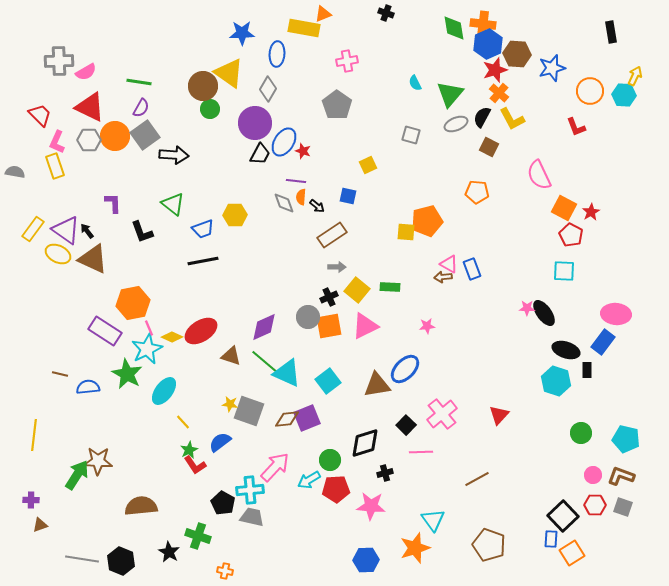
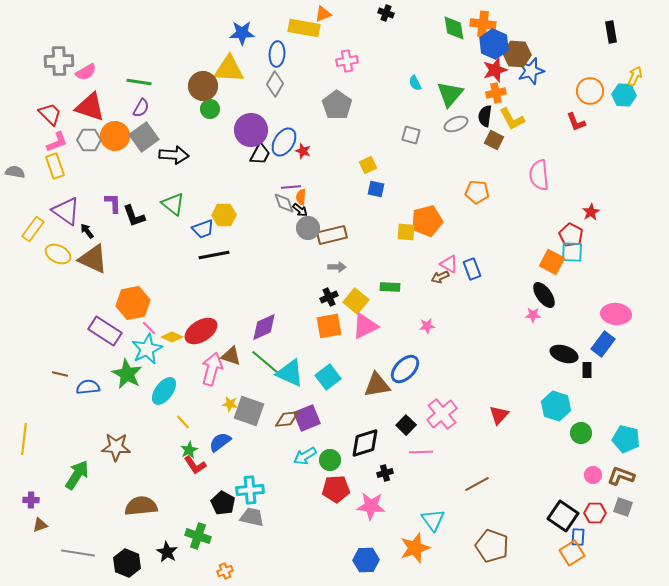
blue hexagon at (488, 44): moved 6 px right; rotated 12 degrees counterclockwise
blue star at (552, 68): moved 21 px left, 3 px down
yellow triangle at (229, 73): moved 4 px up; rotated 32 degrees counterclockwise
gray diamond at (268, 89): moved 7 px right, 5 px up
orange cross at (499, 93): moved 3 px left; rotated 36 degrees clockwise
red triangle at (90, 107): rotated 8 degrees counterclockwise
red trapezoid at (40, 115): moved 10 px right, 1 px up
black semicircle at (482, 117): moved 3 px right, 1 px up; rotated 20 degrees counterclockwise
purple circle at (255, 123): moved 4 px left, 7 px down
red L-shape at (576, 127): moved 5 px up
gray square at (145, 135): moved 1 px left, 2 px down
pink L-shape at (57, 142): rotated 135 degrees counterclockwise
brown square at (489, 147): moved 5 px right, 7 px up
pink semicircle at (539, 175): rotated 20 degrees clockwise
purple line at (296, 181): moved 5 px left, 6 px down; rotated 12 degrees counterclockwise
blue square at (348, 196): moved 28 px right, 7 px up
black arrow at (317, 206): moved 17 px left, 4 px down
orange square at (564, 208): moved 12 px left, 54 px down
yellow hexagon at (235, 215): moved 11 px left
purple triangle at (66, 230): moved 19 px up
black L-shape at (142, 232): moved 8 px left, 16 px up
brown rectangle at (332, 235): rotated 20 degrees clockwise
black line at (203, 261): moved 11 px right, 6 px up
cyan square at (564, 271): moved 8 px right, 19 px up
brown arrow at (443, 277): moved 3 px left; rotated 18 degrees counterclockwise
yellow square at (357, 290): moved 1 px left, 11 px down
pink star at (527, 308): moved 6 px right, 7 px down
black ellipse at (544, 313): moved 18 px up
gray circle at (308, 317): moved 89 px up
pink line at (149, 328): rotated 21 degrees counterclockwise
blue rectangle at (603, 342): moved 2 px down
black ellipse at (566, 350): moved 2 px left, 4 px down
cyan triangle at (287, 373): moved 3 px right
cyan square at (328, 381): moved 4 px up
cyan hexagon at (556, 381): moved 25 px down
yellow line at (34, 435): moved 10 px left, 4 px down
brown star at (98, 461): moved 18 px right, 14 px up
pink arrow at (275, 467): moved 63 px left, 98 px up; rotated 28 degrees counterclockwise
brown line at (477, 479): moved 5 px down
cyan arrow at (309, 480): moved 4 px left, 24 px up
red hexagon at (595, 505): moved 8 px down
black square at (563, 516): rotated 12 degrees counterclockwise
blue rectangle at (551, 539): moved 27 px right, 2 px up
brown pentagon at (489, 545): moved 3 px right, 1 px down
black star at (169, 552): moved 2 px left
gray line at (82, 559): moved 4 px left, 6 px up
black hexagon at (121, 561): moved 6 px right, 2 px down
orange cross at (225, 571): rotated 35 degrees counterclockwise
